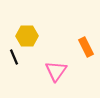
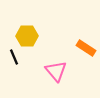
orange rectangle: moved 1 px down; rotated 30 degrees counterclockwise
pink triangle: rotated 15 degrees counterclockwise
